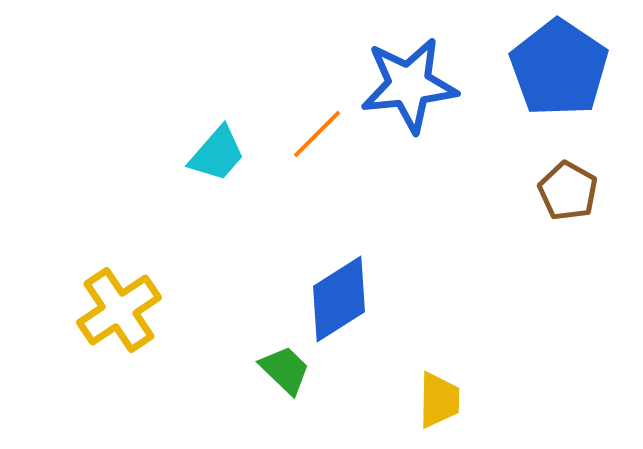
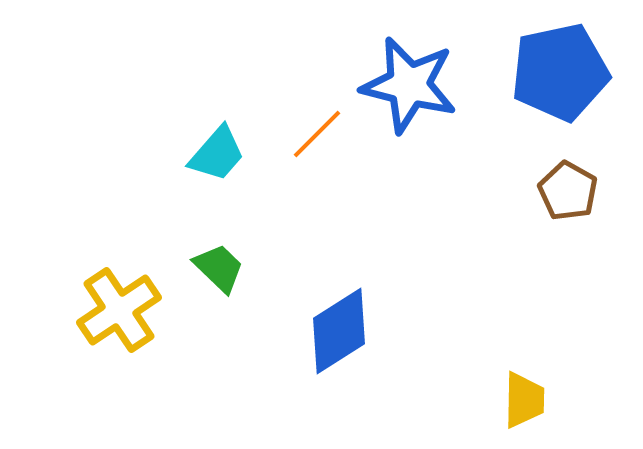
blue pentagon: moved 1 px right, 4 px down; rotated 26 degrees clockwise
blue star: rotated 20 degrees clockwise
blue diamond: moved 32 px down
green trapezoid: moved 66 px left, 102 px up
yellow trapezoid: moved 85 px right
